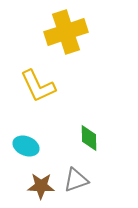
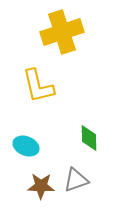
yellow cross: moved 4 px left
yellow L-shape: rotated 12 degrees clockwise
